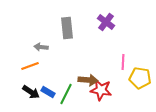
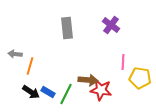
purple cross: moved 5 px right, 3 px down
gray arrow: moved 26 px left, 7 px down
orange line: rotated 54 degrees counterclockwise
